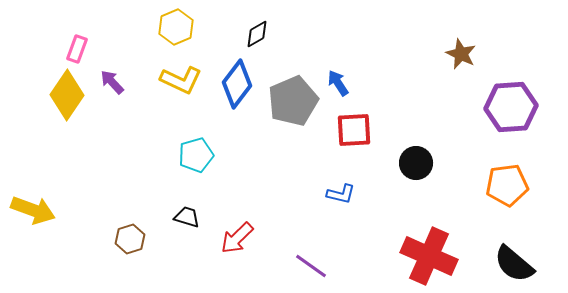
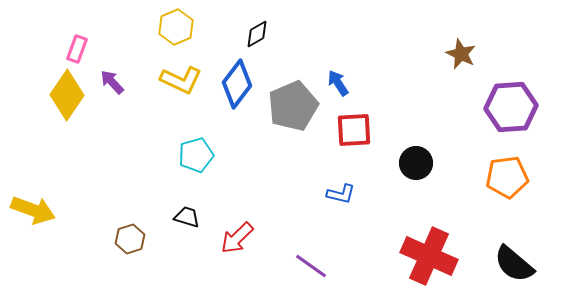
gray pentagon: moved 5 px down
orange pentagon: moved 8 px up
